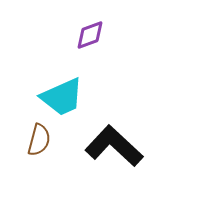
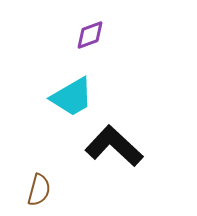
cyan trapezoid: moved 10 px right; rotated 6 degrees counterclockwise
brown semicircle: moved 50 px down
